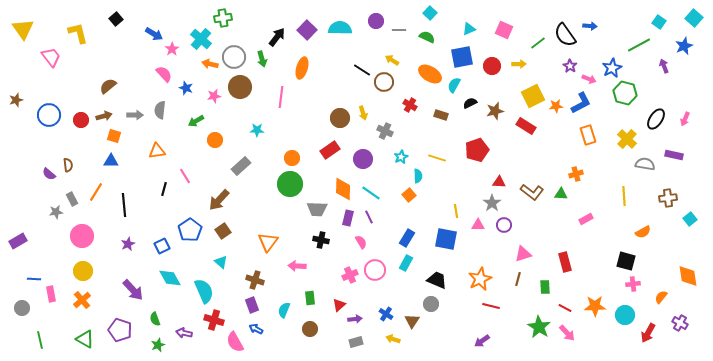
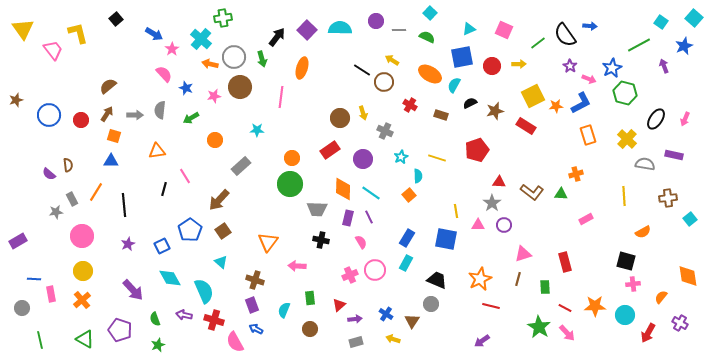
cyan square at (659, 22): moved 2 px right
pink trapezoid at (51, 57): moved 2 px right, 7 px up
brown arrow at (104, 116): moved 3 px right, 2 px up; rotated 42 degrees counterclockwise
green arrow at (196, 121): moved 5 px left, 3 px up
purple arrow at (184, 333): moved 18 px up
